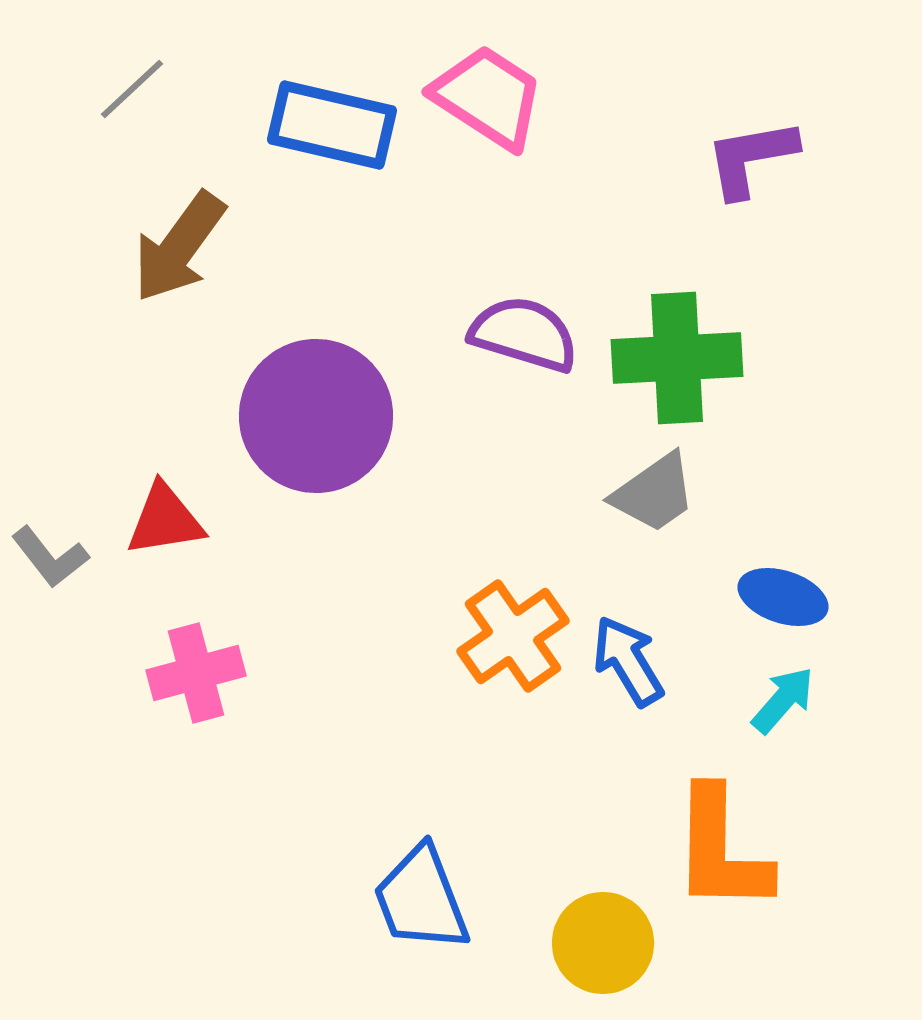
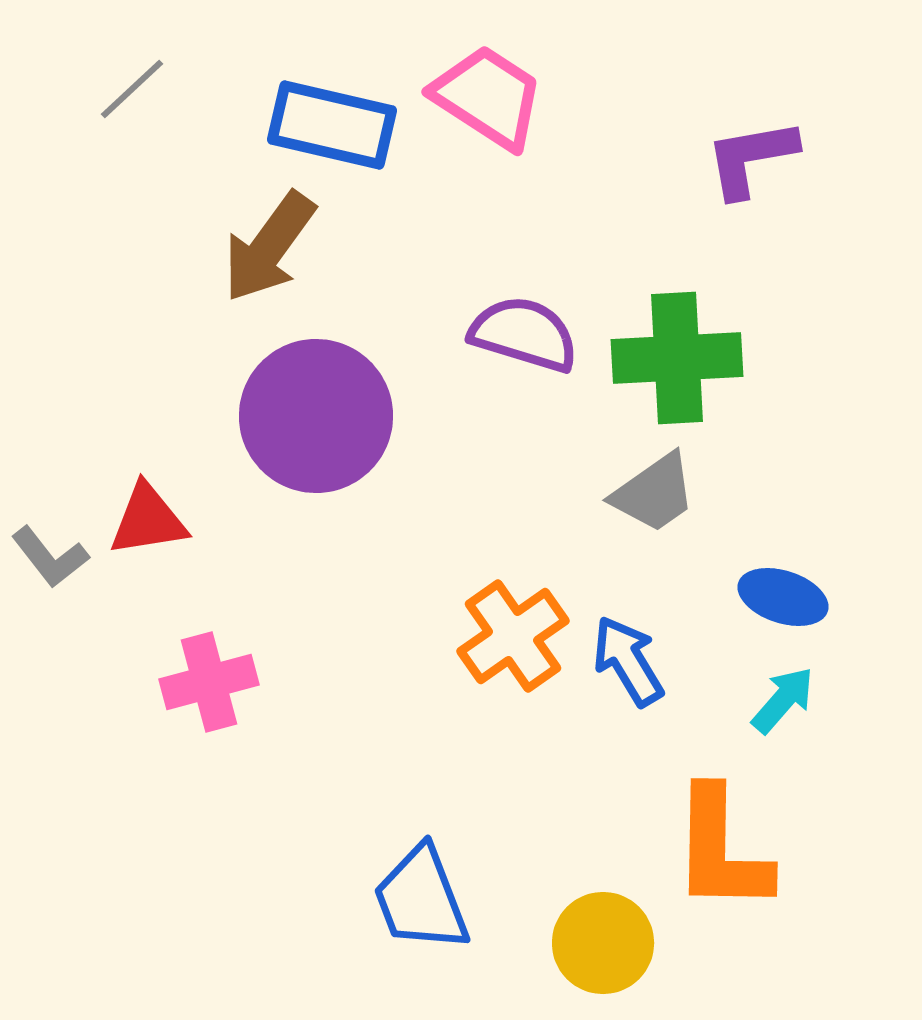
brown arrow: moved 90 px right
red triangle: moved 17 px left
pink cross: moved 13 px right, 9 px down
